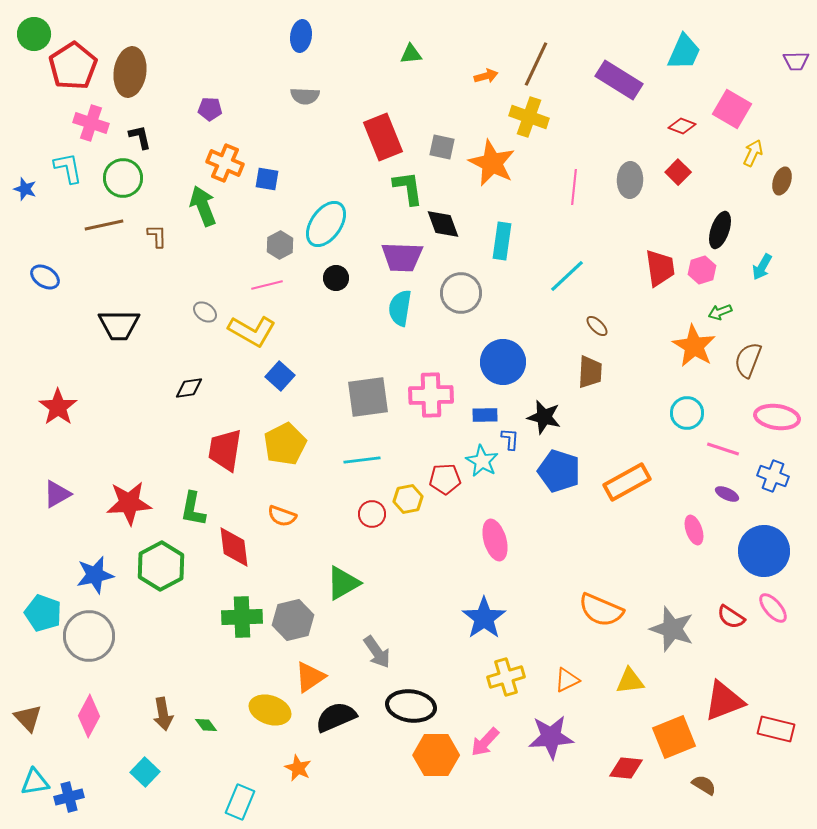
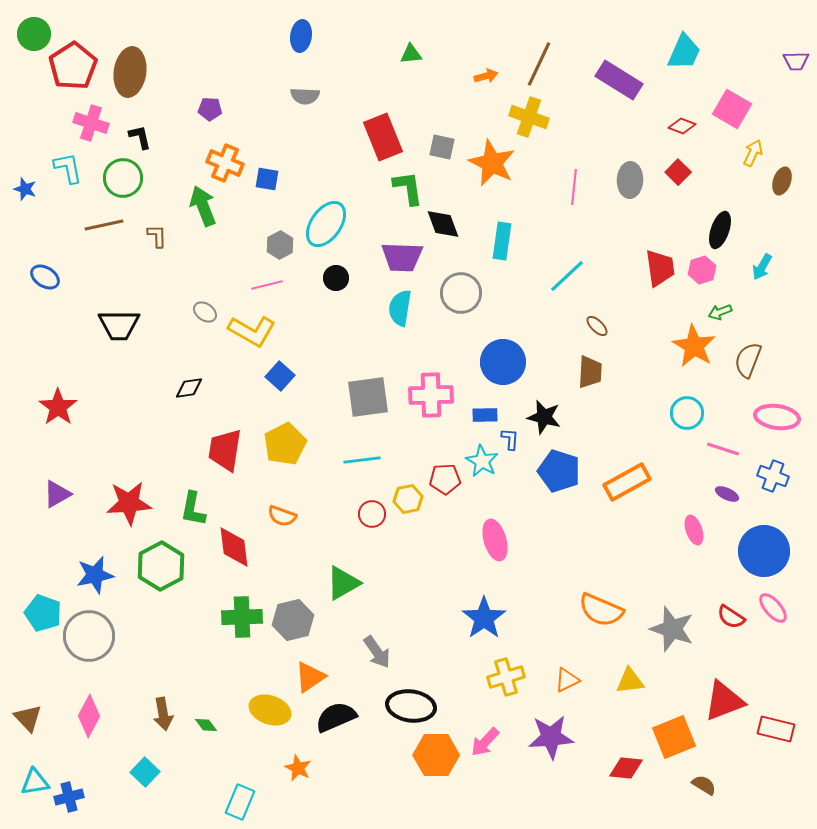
brown line at (536, 64): moved 3 px right
